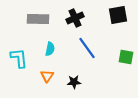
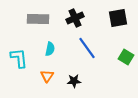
black square: moved 3 px down
green square: rotated 21 degrees clockwise
black star: moved 1 px up
